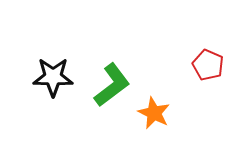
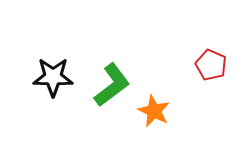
red pentagon: moved 3 px right
orange star: moved 2 px up
